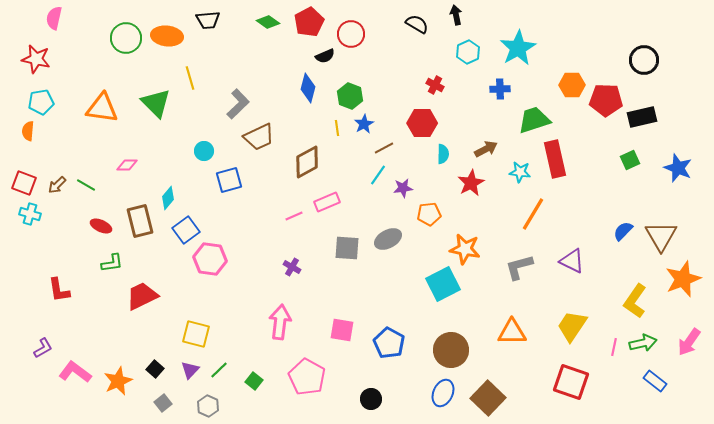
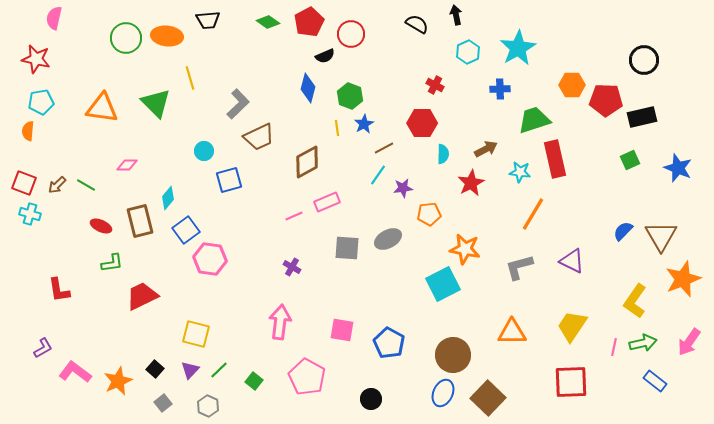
brown circle at (451, 350): moved 2 px right, 5 px down
red square at (571, 382): rotated 21 degrees counterclockwise
